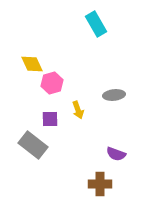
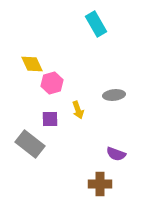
gray rectangle: moved 3 px left, 1 px up
